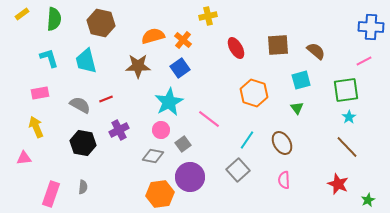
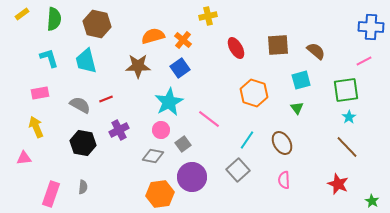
brown hexagon at (101, 23): moved 4 px left, 1 px down
purple circle at (190, 177): moved 2 px right
green star at (368, 200): moved 4 px right, 1 px down; rotated 16 degrees counterclockwise
